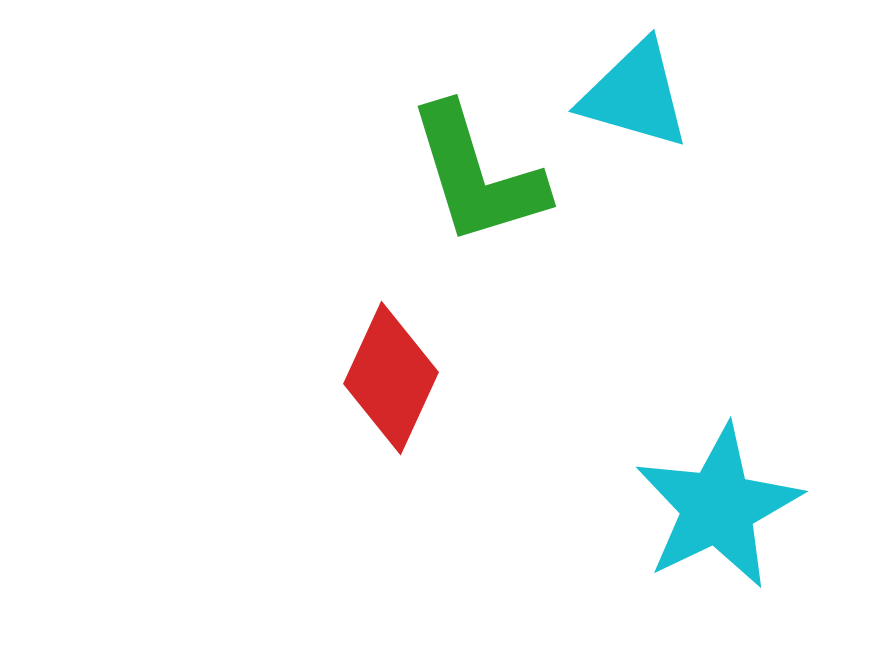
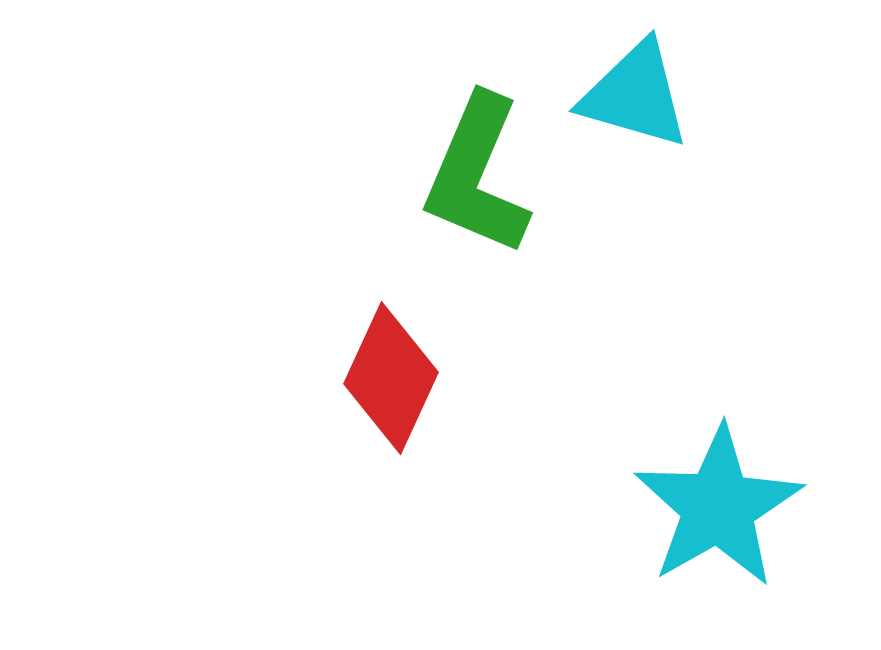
green L-shape: rotated 40 degrees clockwise
cyan star: rotated 4 degrees counterclockwise
